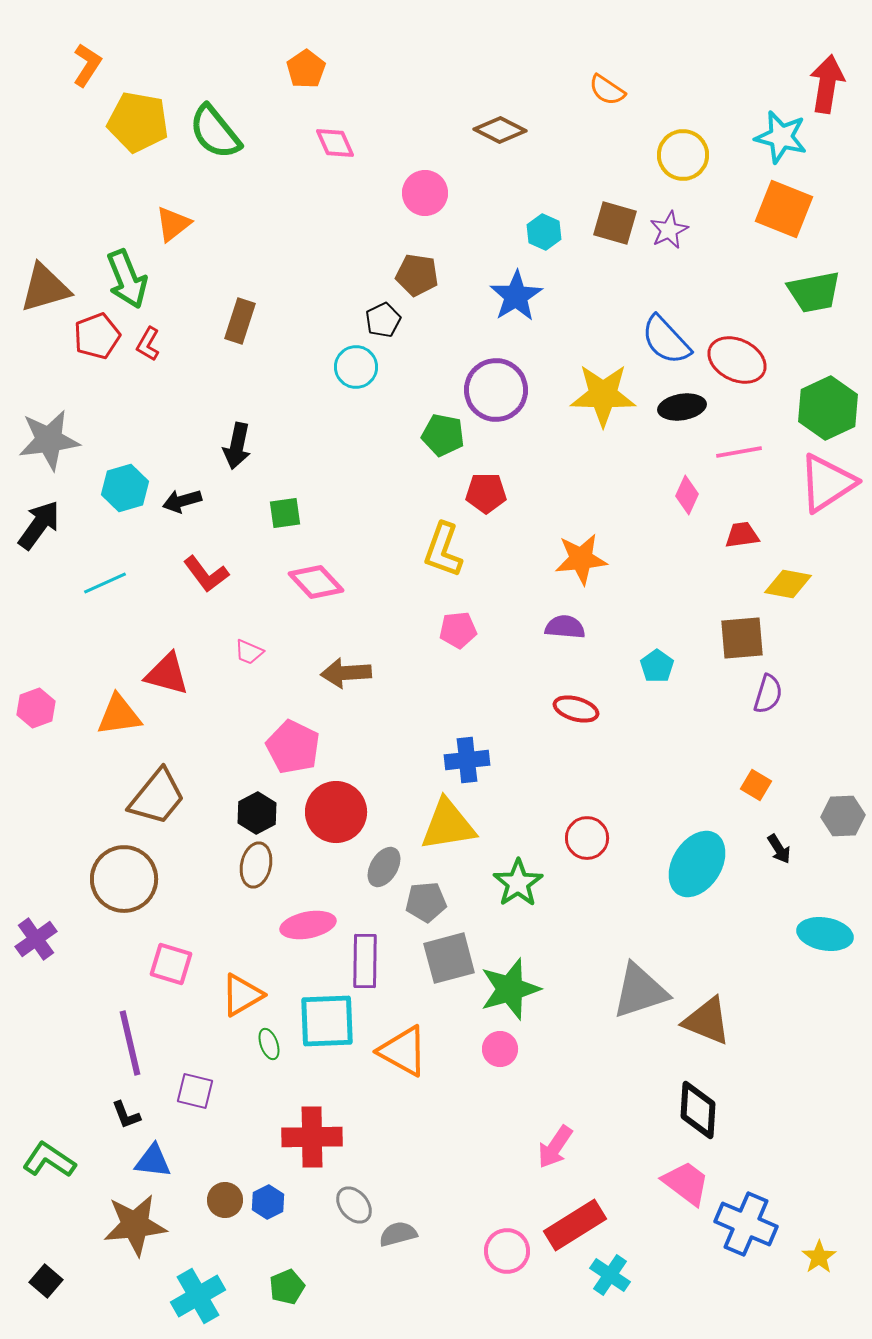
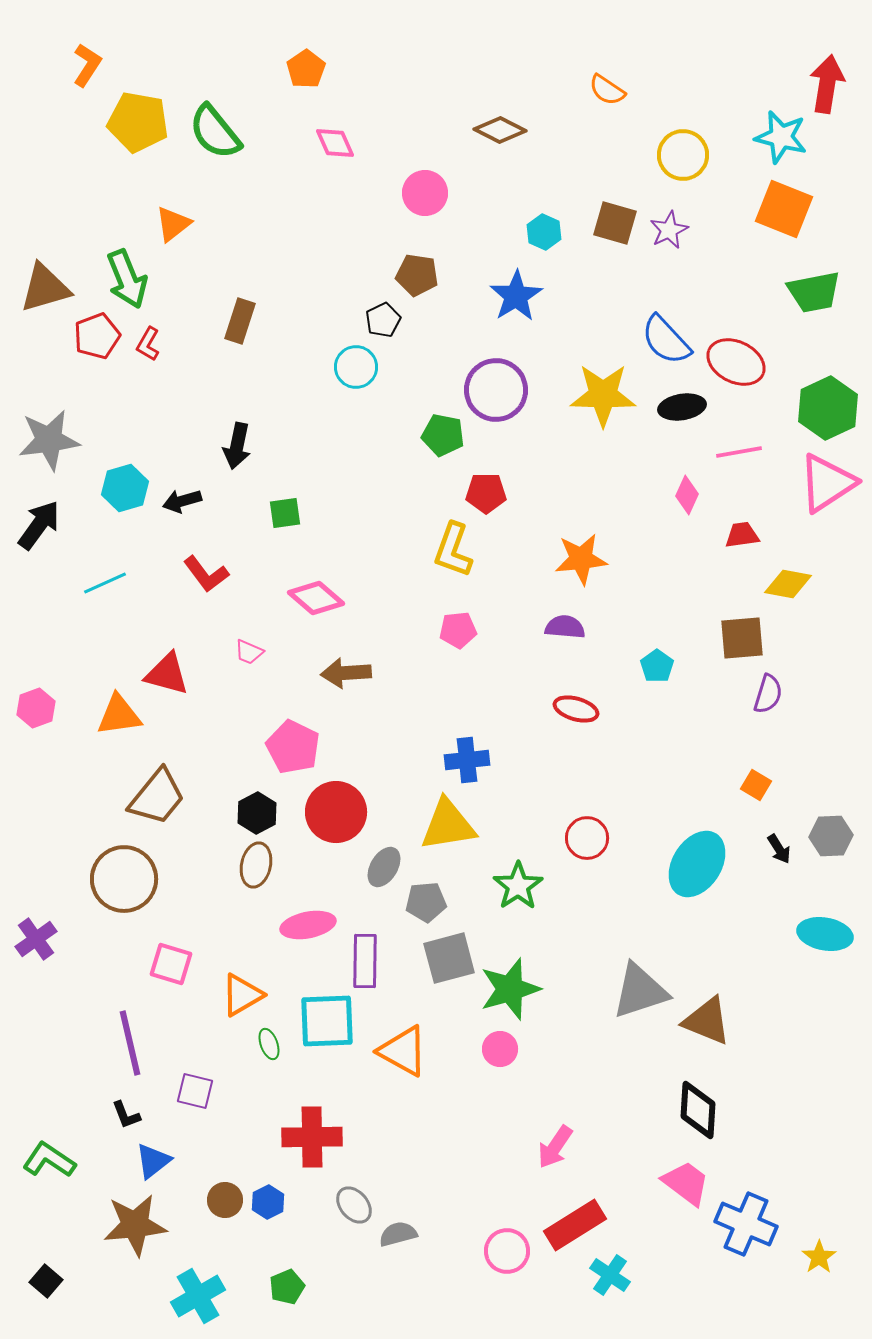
red ellipse at (737, 360): moved 1 px left, 2 px down
yellow L-shape at (443, 550): moved 10 px right
pink diamond at (316, 582): moved 16 px down; rotated 6 degrees counterclockwise
gray hexagon at (843, 816): moved 12 px left, 20 px down
green star at (518, 883): moved 3 px down
blue triangle at (153, 1161): rotated 45 degrees counterclockwise
